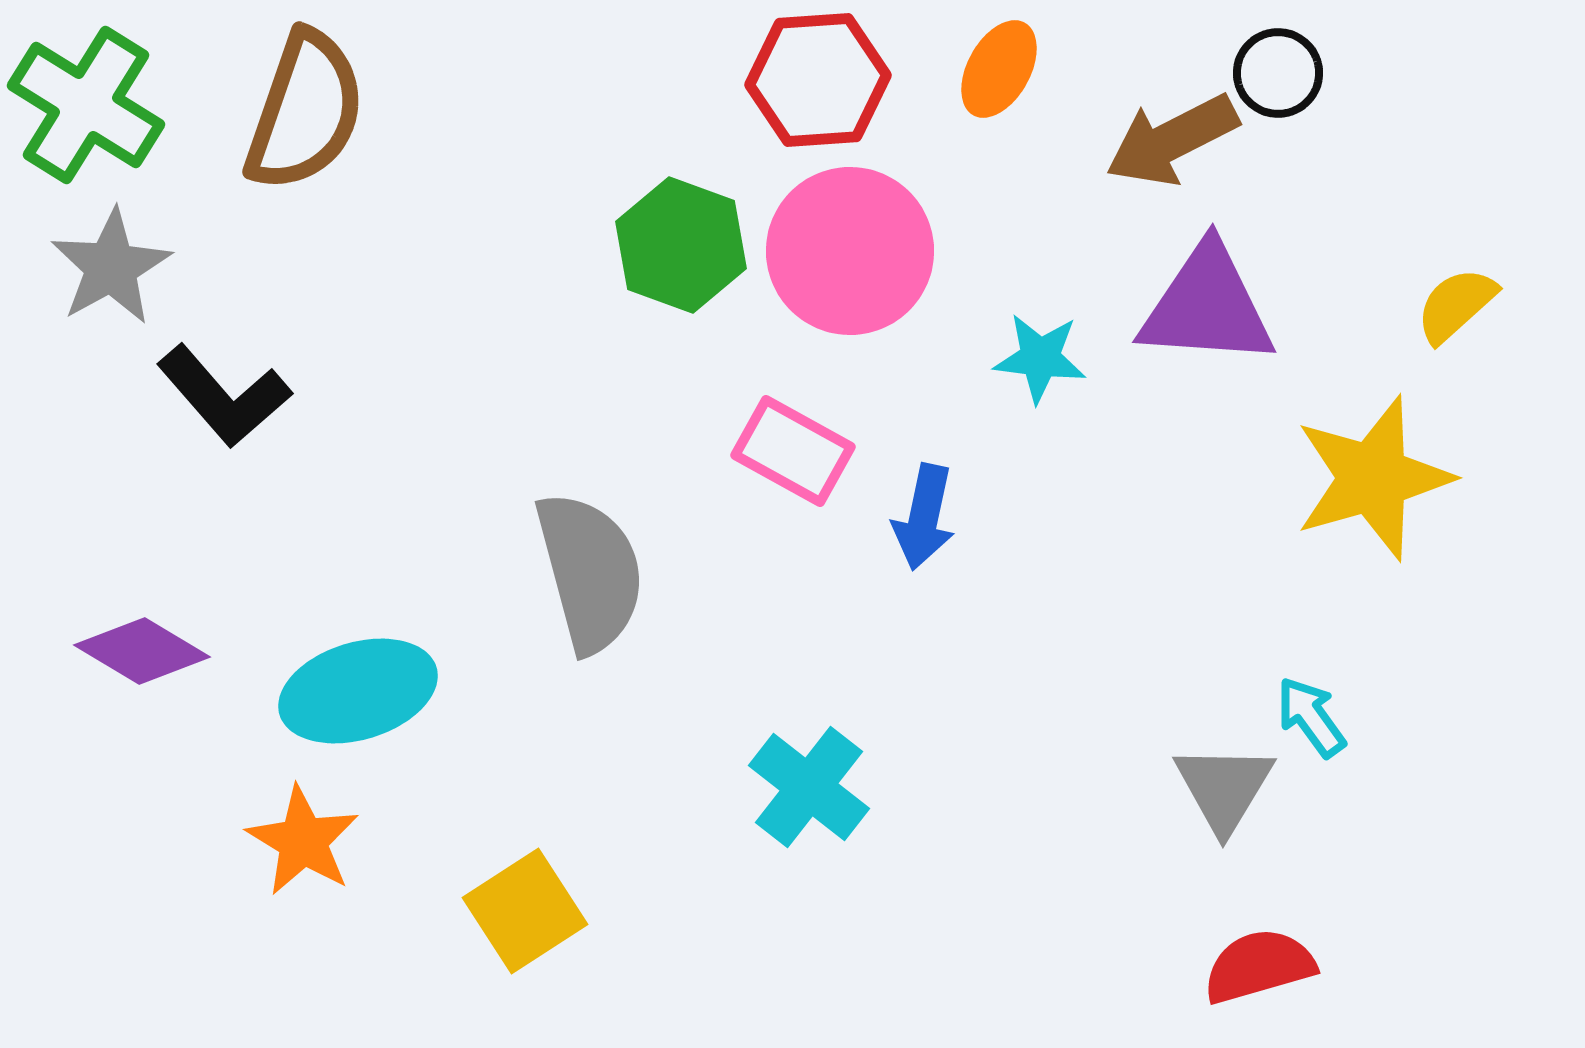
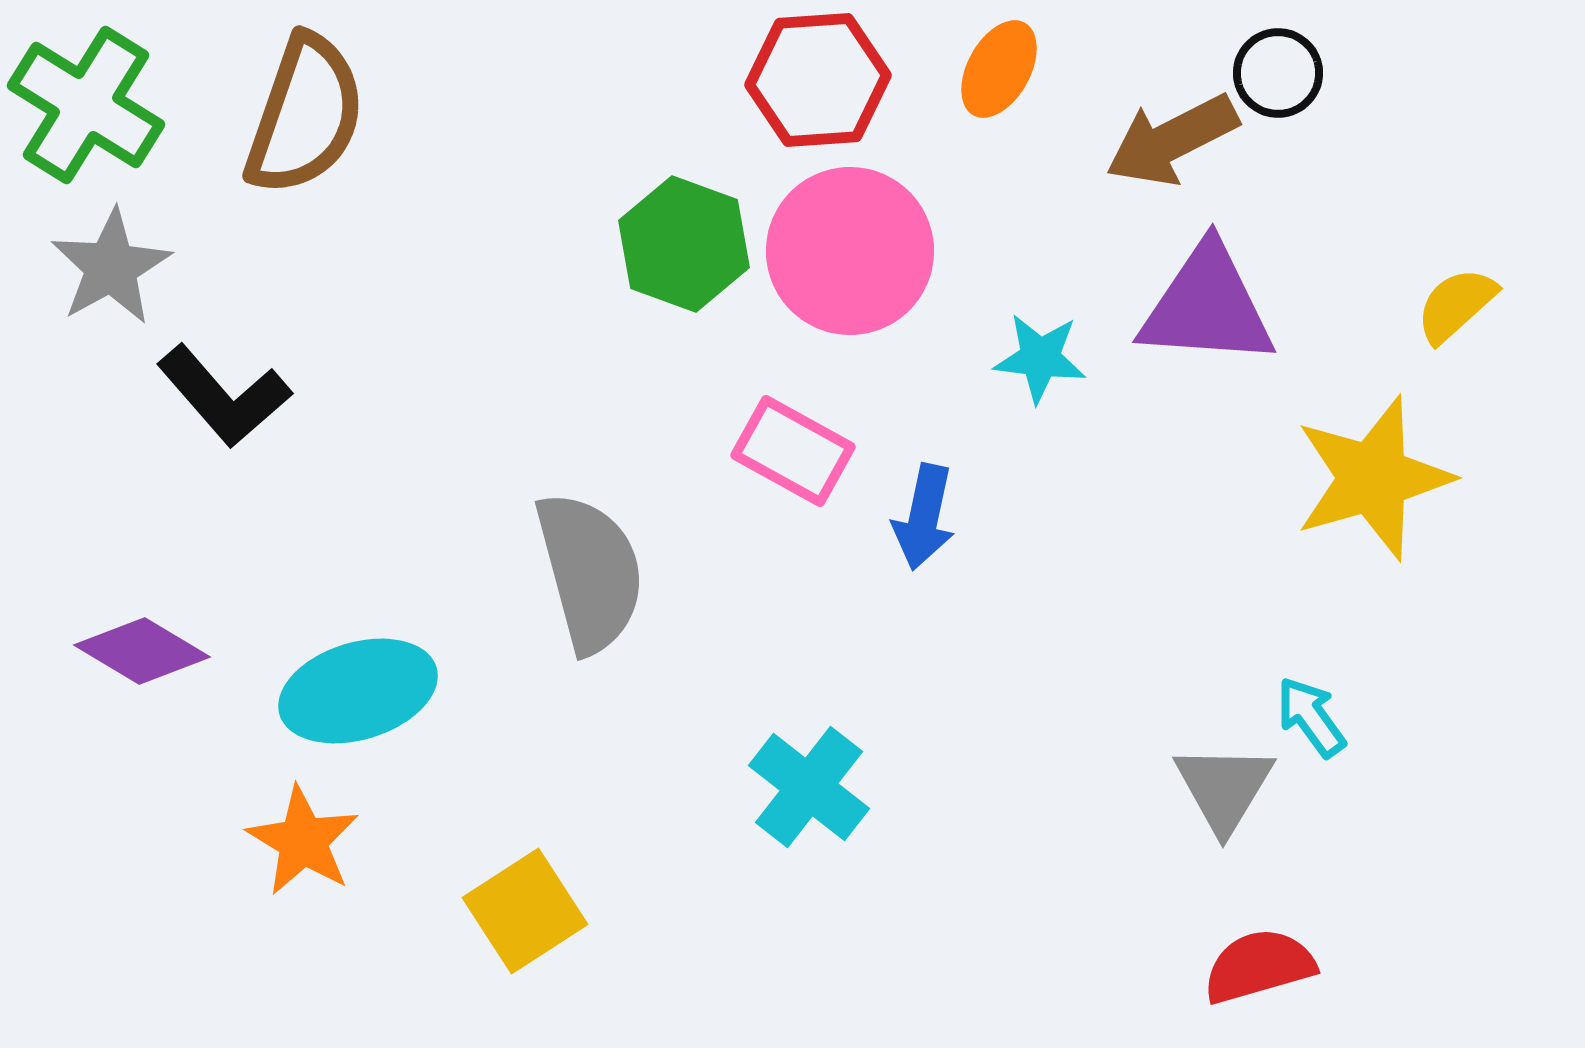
brown semicircle: moved 4 px down
green hexagon: moved 3 px right, 1 px up
